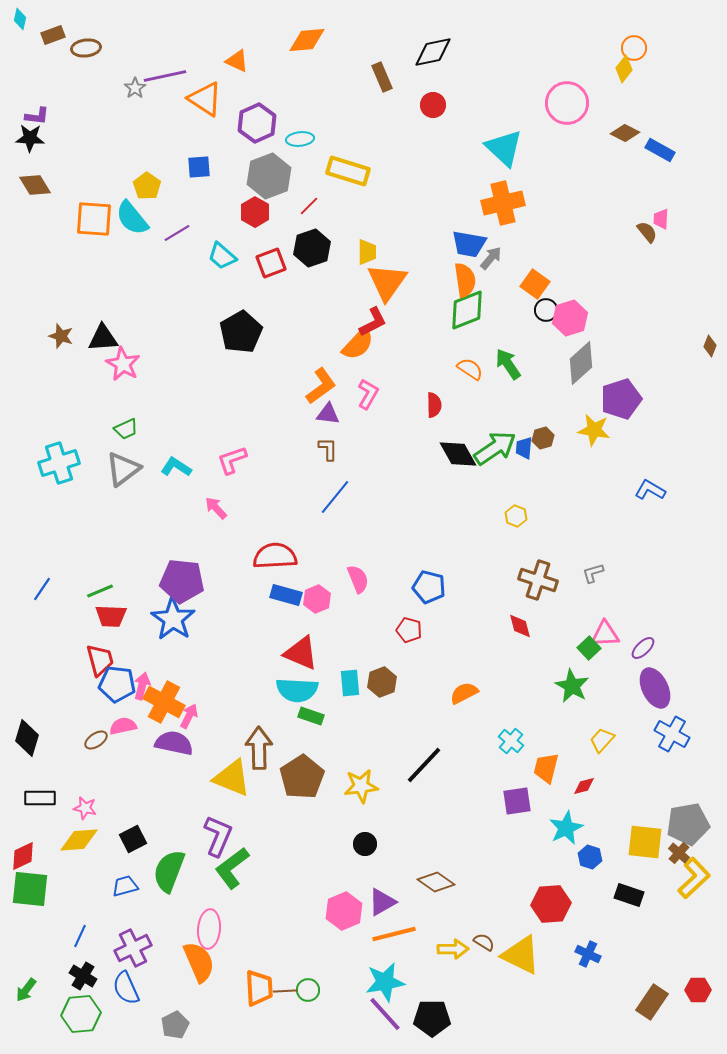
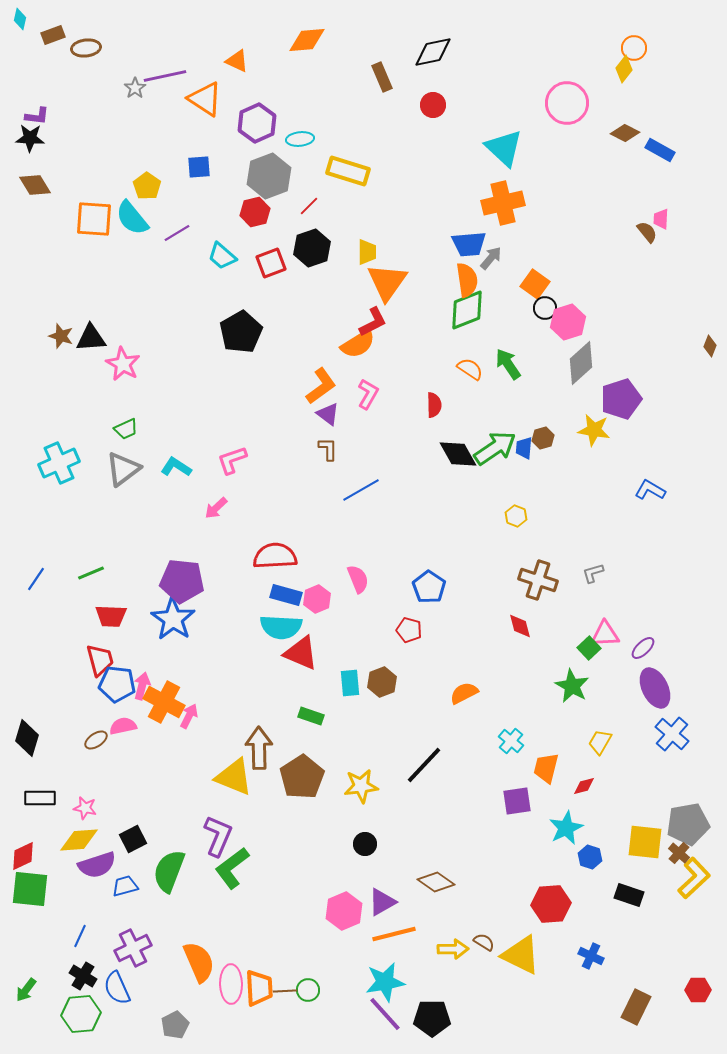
red hexagon at (255, 212): rotated 16 degrees clockwise
blue trapezoid at (469, 244): rotated 15 degrees counterclockwise
orange semicircle at (465, 280): moved 2 px right
black circle at (546, 310): moved 1 px left, 2 px up
pink hexagon at (570, 318): moved 2 px left, 4 px down
black triangle at (103, 338): moved 12 px left
orange semicircle at (358, 344): rotated 15 degrees clockwise
purple triangle at (328, 414): rotated 30 degrees clockwise
cyan cross at (59, 463): rotated 6 degrees counterclockwise
blue line at (335, 497): moved 26 px right, 7 px up; rotated 21 degrees clockwise
pink arrow at (216, 508): rotated 90 degrees counterclockwise
blue pentagon at (429, 587): rotated 20 degrees clockwise
blue line at (42, 589): moved 6 px left, 10 px up
green line at (100, 591): moved 9 px left, 18 px up
cyan semicircle at (297, 690): moved 16 px left, 63 px up
blue cross at (672, 734): rotated 12 degrees clockwise
yellow trapezoid at (602, 740): moved 2 px left, 2 px down; rotated 12 degrees counterclockwise
purple semicircle at (174, 743): moved 77 px left, 122 px down; rotated 150 degrees clockwise
yellow triangle at (232, 778): moved 2 px right, 1 px up
pink ellipse at (209, 929): moved 22 px right, 55 px down; rotated 6 degrees counterclockwise
blue cross at (588, 954): moved 3 px right, 2 px down
blue semicircle at (126, 988): moved 9 px left
brown rectangle at (652, 1002): moved 16 px left, 5 px down; rotated 8 degrees counterclockwise
